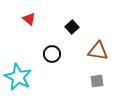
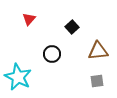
red triangle: rotated 32 degrees clockwise
brown triangle: rotated 15 degrees counterclockwise
